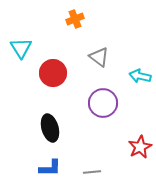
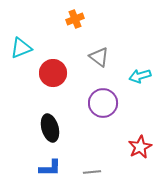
cyan triangle: rotated 40 degrees clockwise
cyan arrow: rotated 30 degrees counterclockwise
